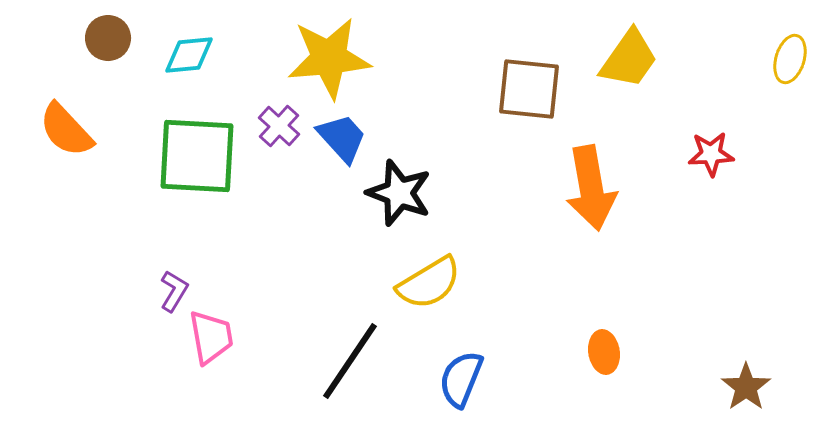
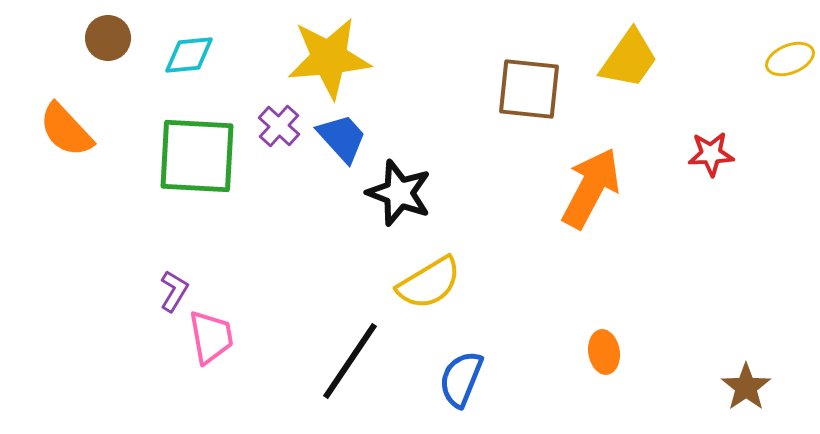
yellow ellipse: rotated 51 degrees clockwise
orange arrow: rotated 142 degrees counterclockwise
